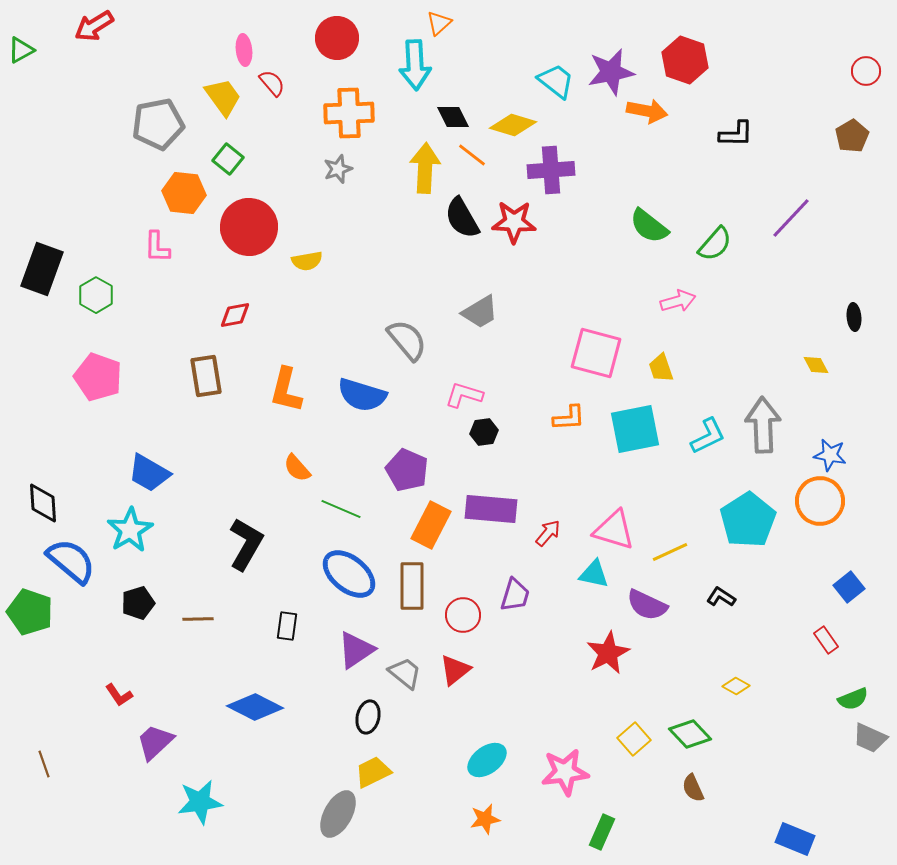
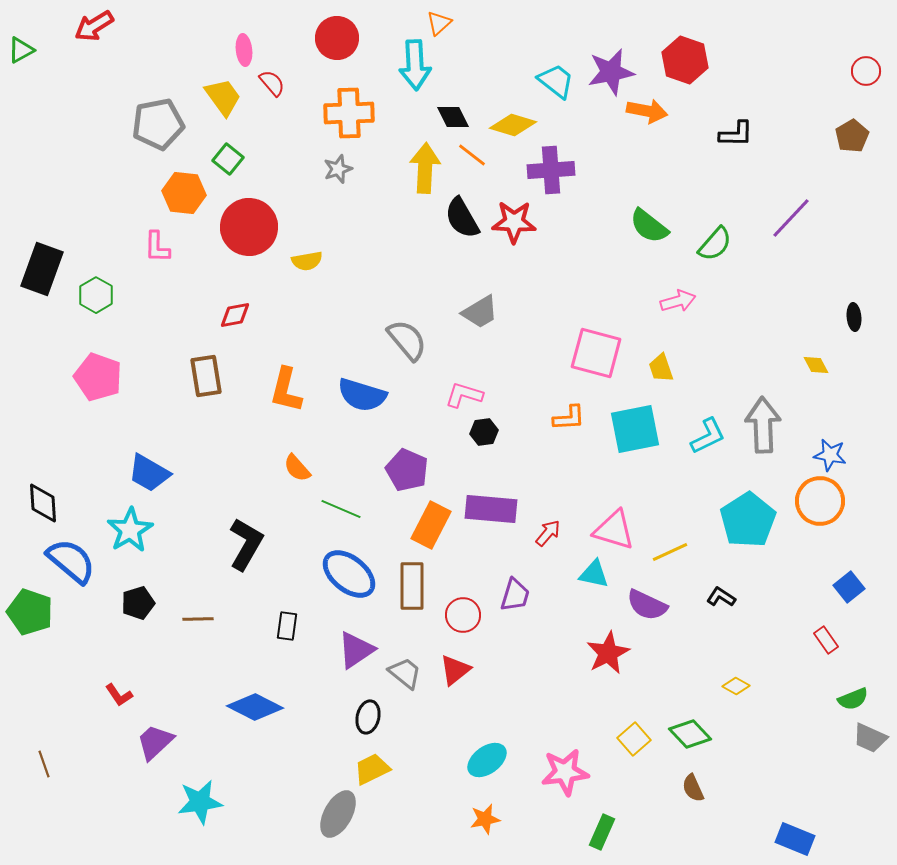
yellow trapezoid at (373, 772): moved 1 px left, 3 px up
